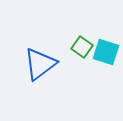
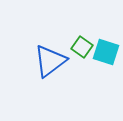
blue triangle: moved 10 px right, 3 px up
